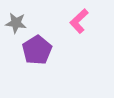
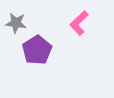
pink L-shape: moved 2 px down
